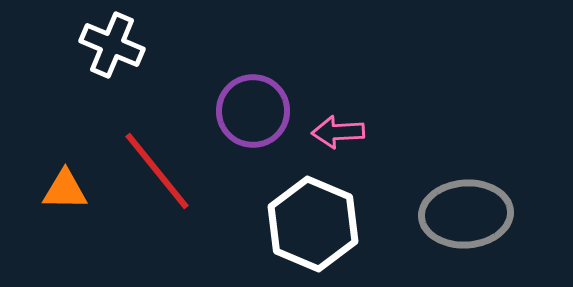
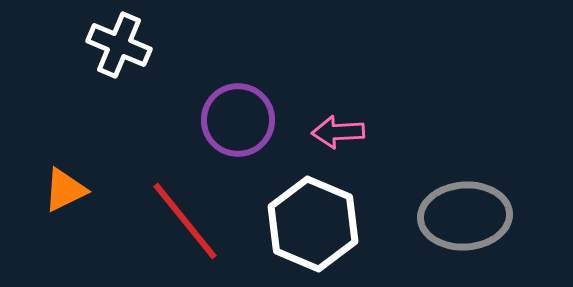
white cross: moved 7 px right
purple circle: moved 15 px left, 9 px down
red line: moved 28 px right, 50 px down
orange triangle: rotated 27 degrees counterclockwise
gray ellipse: moved 1 px left, 2 px down
